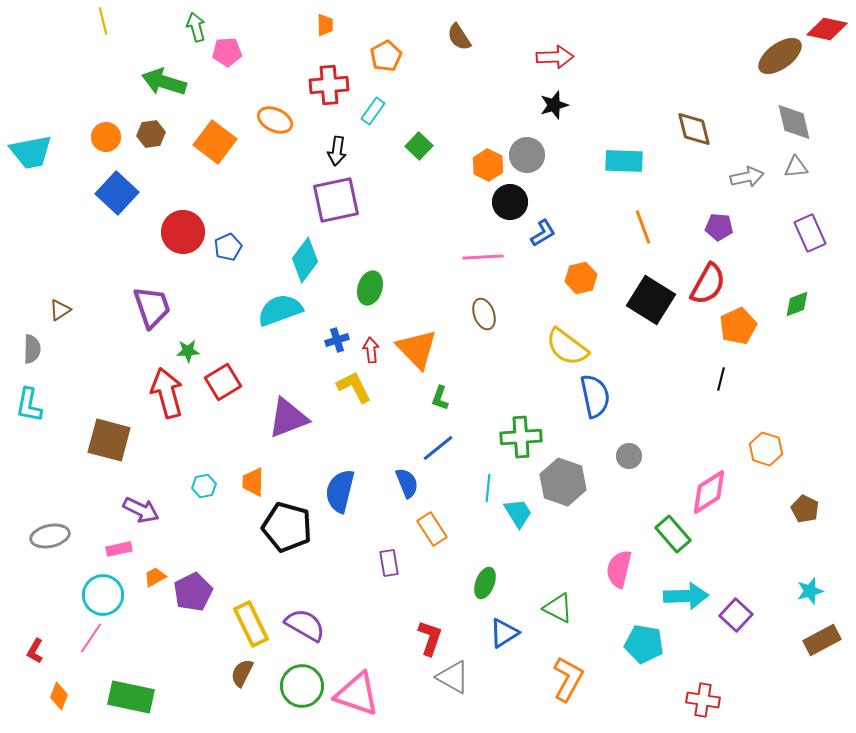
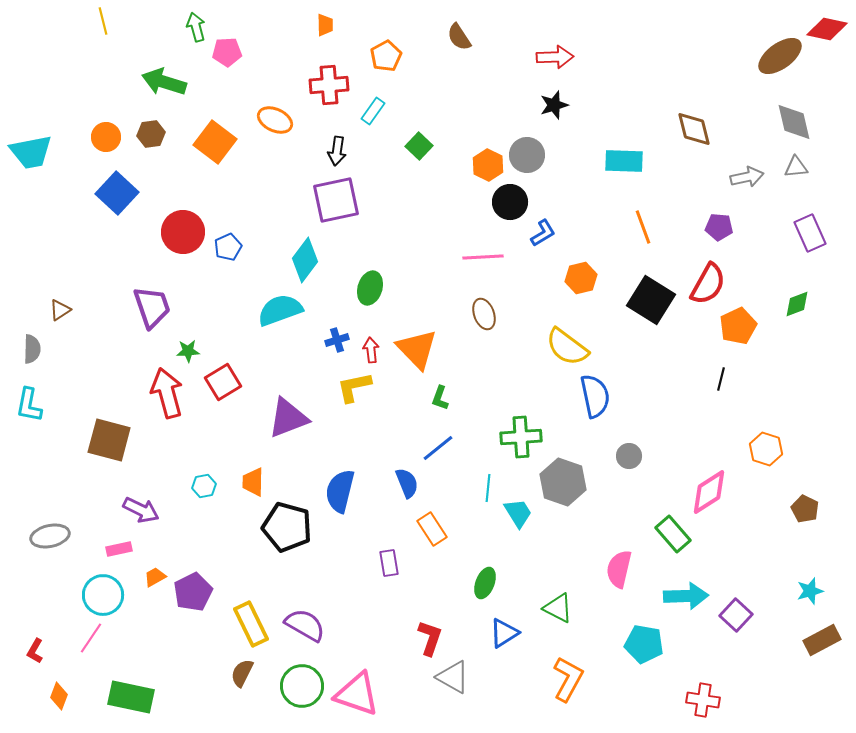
yellow L-shape at (354, 387): rotated 75 degrees counterclockwise
